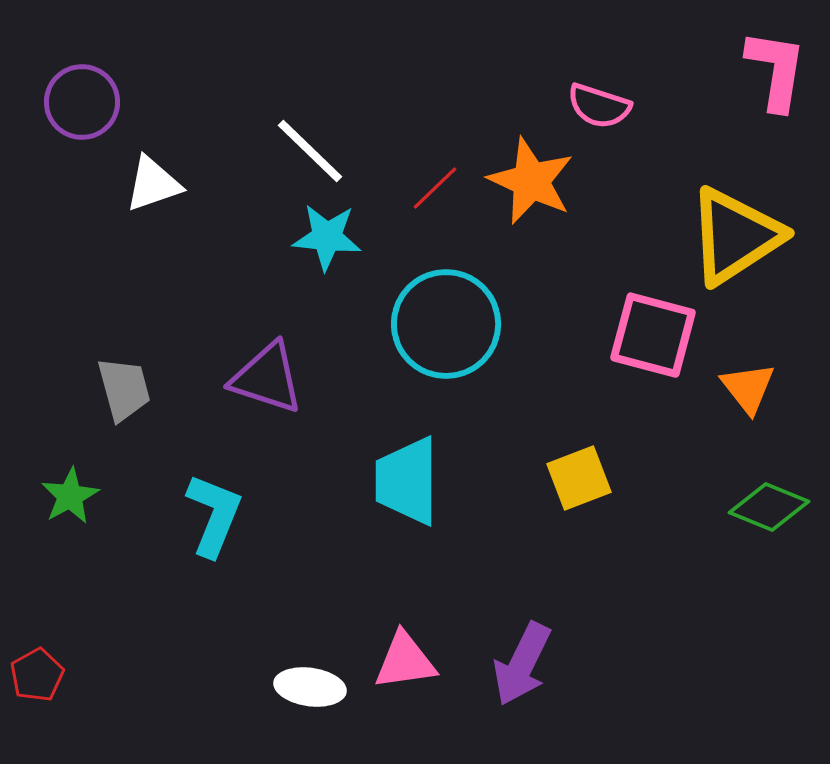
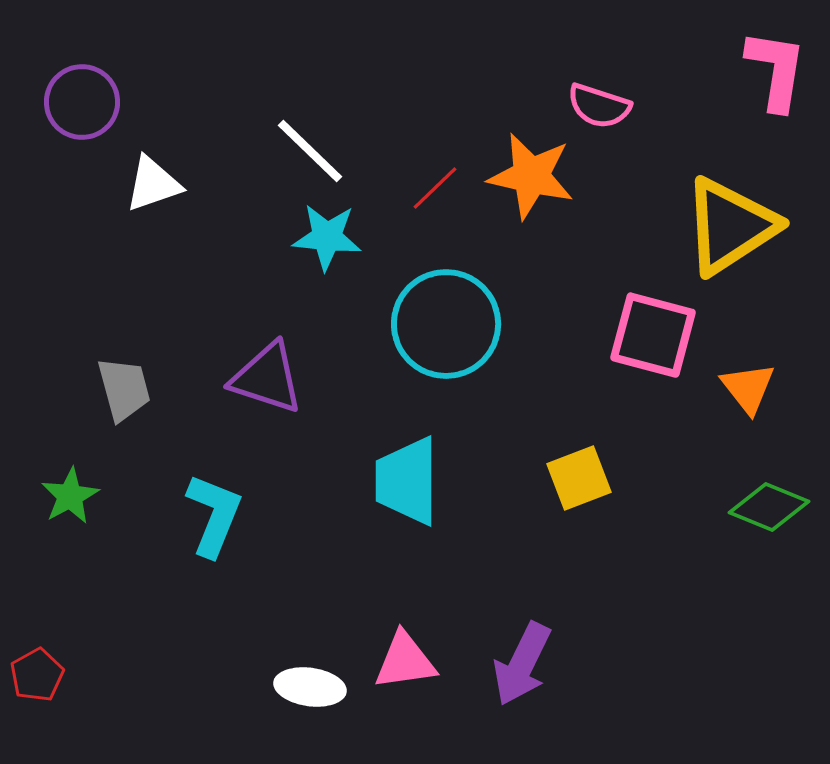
orange star: moved 5 px up; rotated 12 degrees counterclockwise
yellow triangle: moved 5 px left, 10 px up
